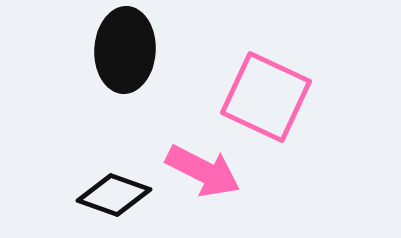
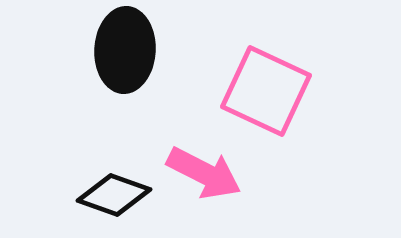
pink square: moved 6 px up
pink arrow: moved 1 px right, 2 px down
